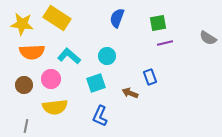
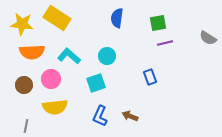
blue semicircle: rotated 12 degrees counterclockwise
brown arrow: moved 23 px down
